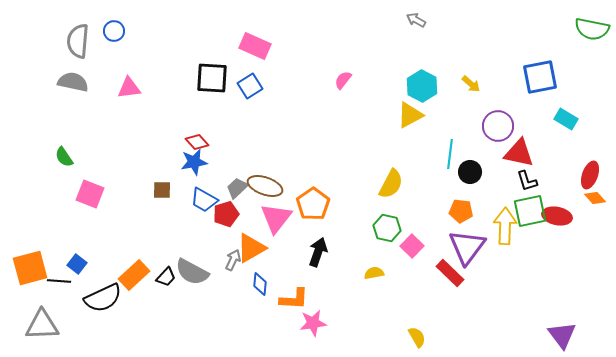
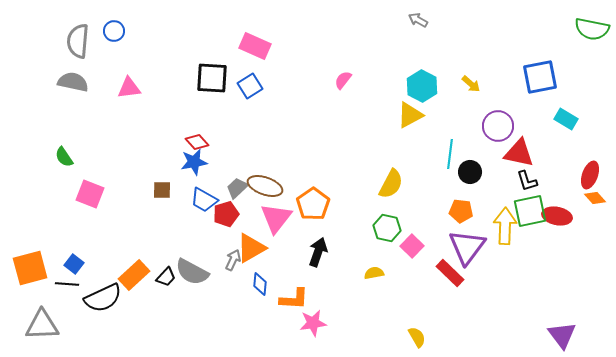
gray arrow at (416, 20): moved 2 px right
blue square at (77, 264): moved 3 px left
black line at (59, 281): moved 8 px right, 3 px down
